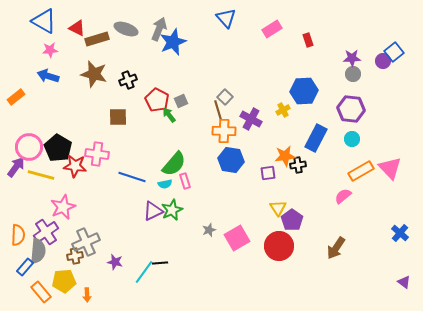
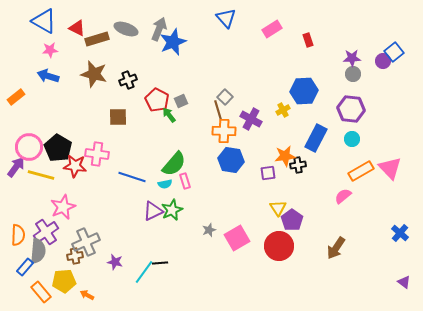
orange arrow at (87, 295): rotated 120 degrees clockwise
